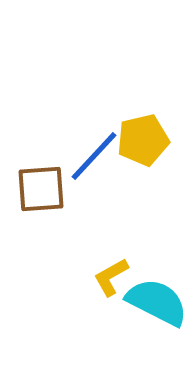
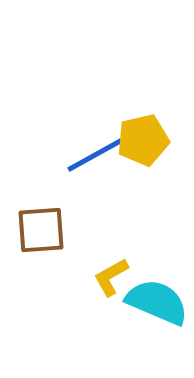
blue line: moved 1 px right, 1 px up; rotated 18 degrees clockwise
brown square: moved 41 px down
cyan semicircle: rotated 4 degrees counterclockwise
